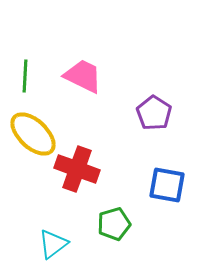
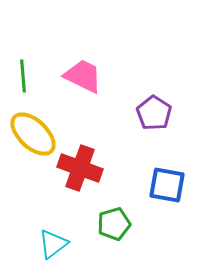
green line: moved 2 px left; rotated 8 degrees counterclockwise
red cross: moved 3 px right, 1 px up
